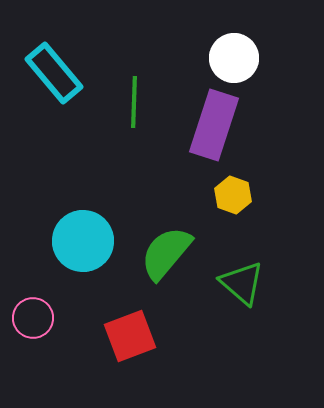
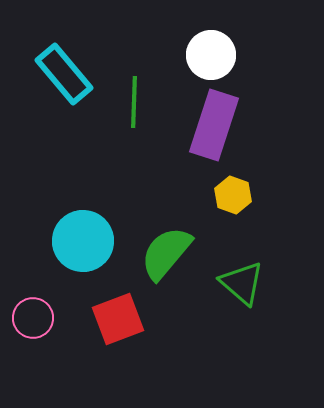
white circle: moved 23 px left, 3 px up
cyan rectangle: moved 10 px right, 1 px down
red square: moved 12 px left, 17 px up
